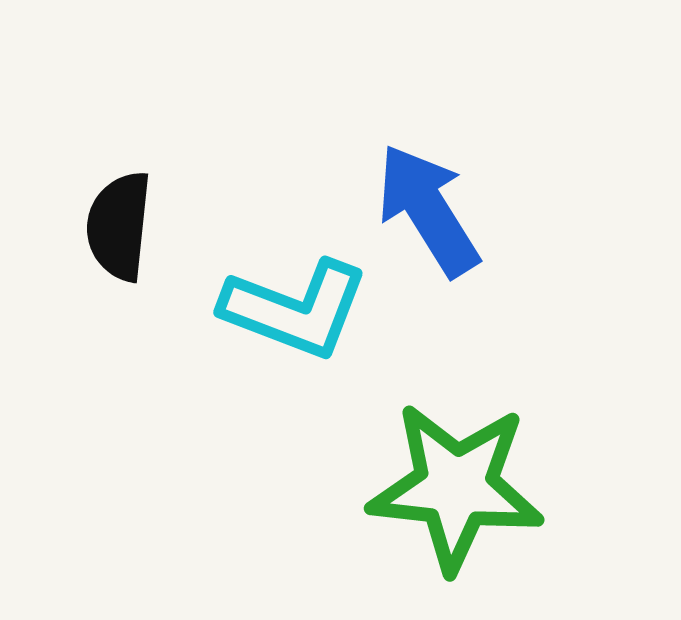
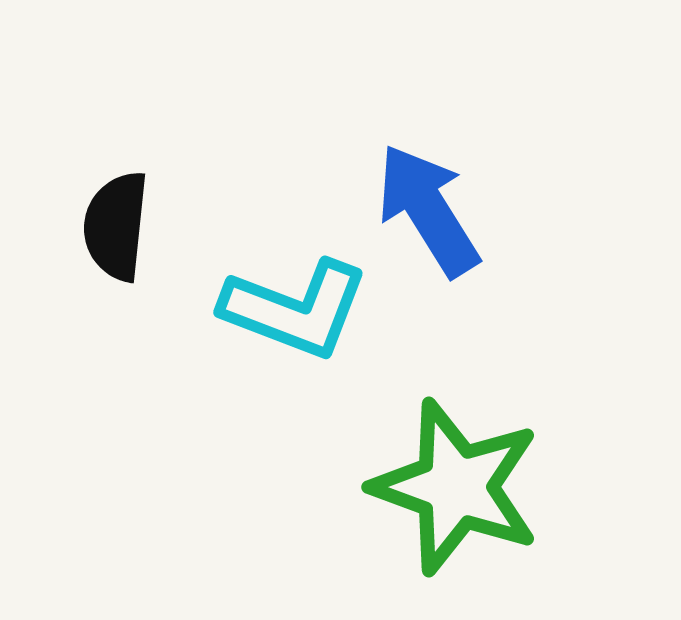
black semicircle: moved 3 px left
green star: rotated 14 degrees clockwise
